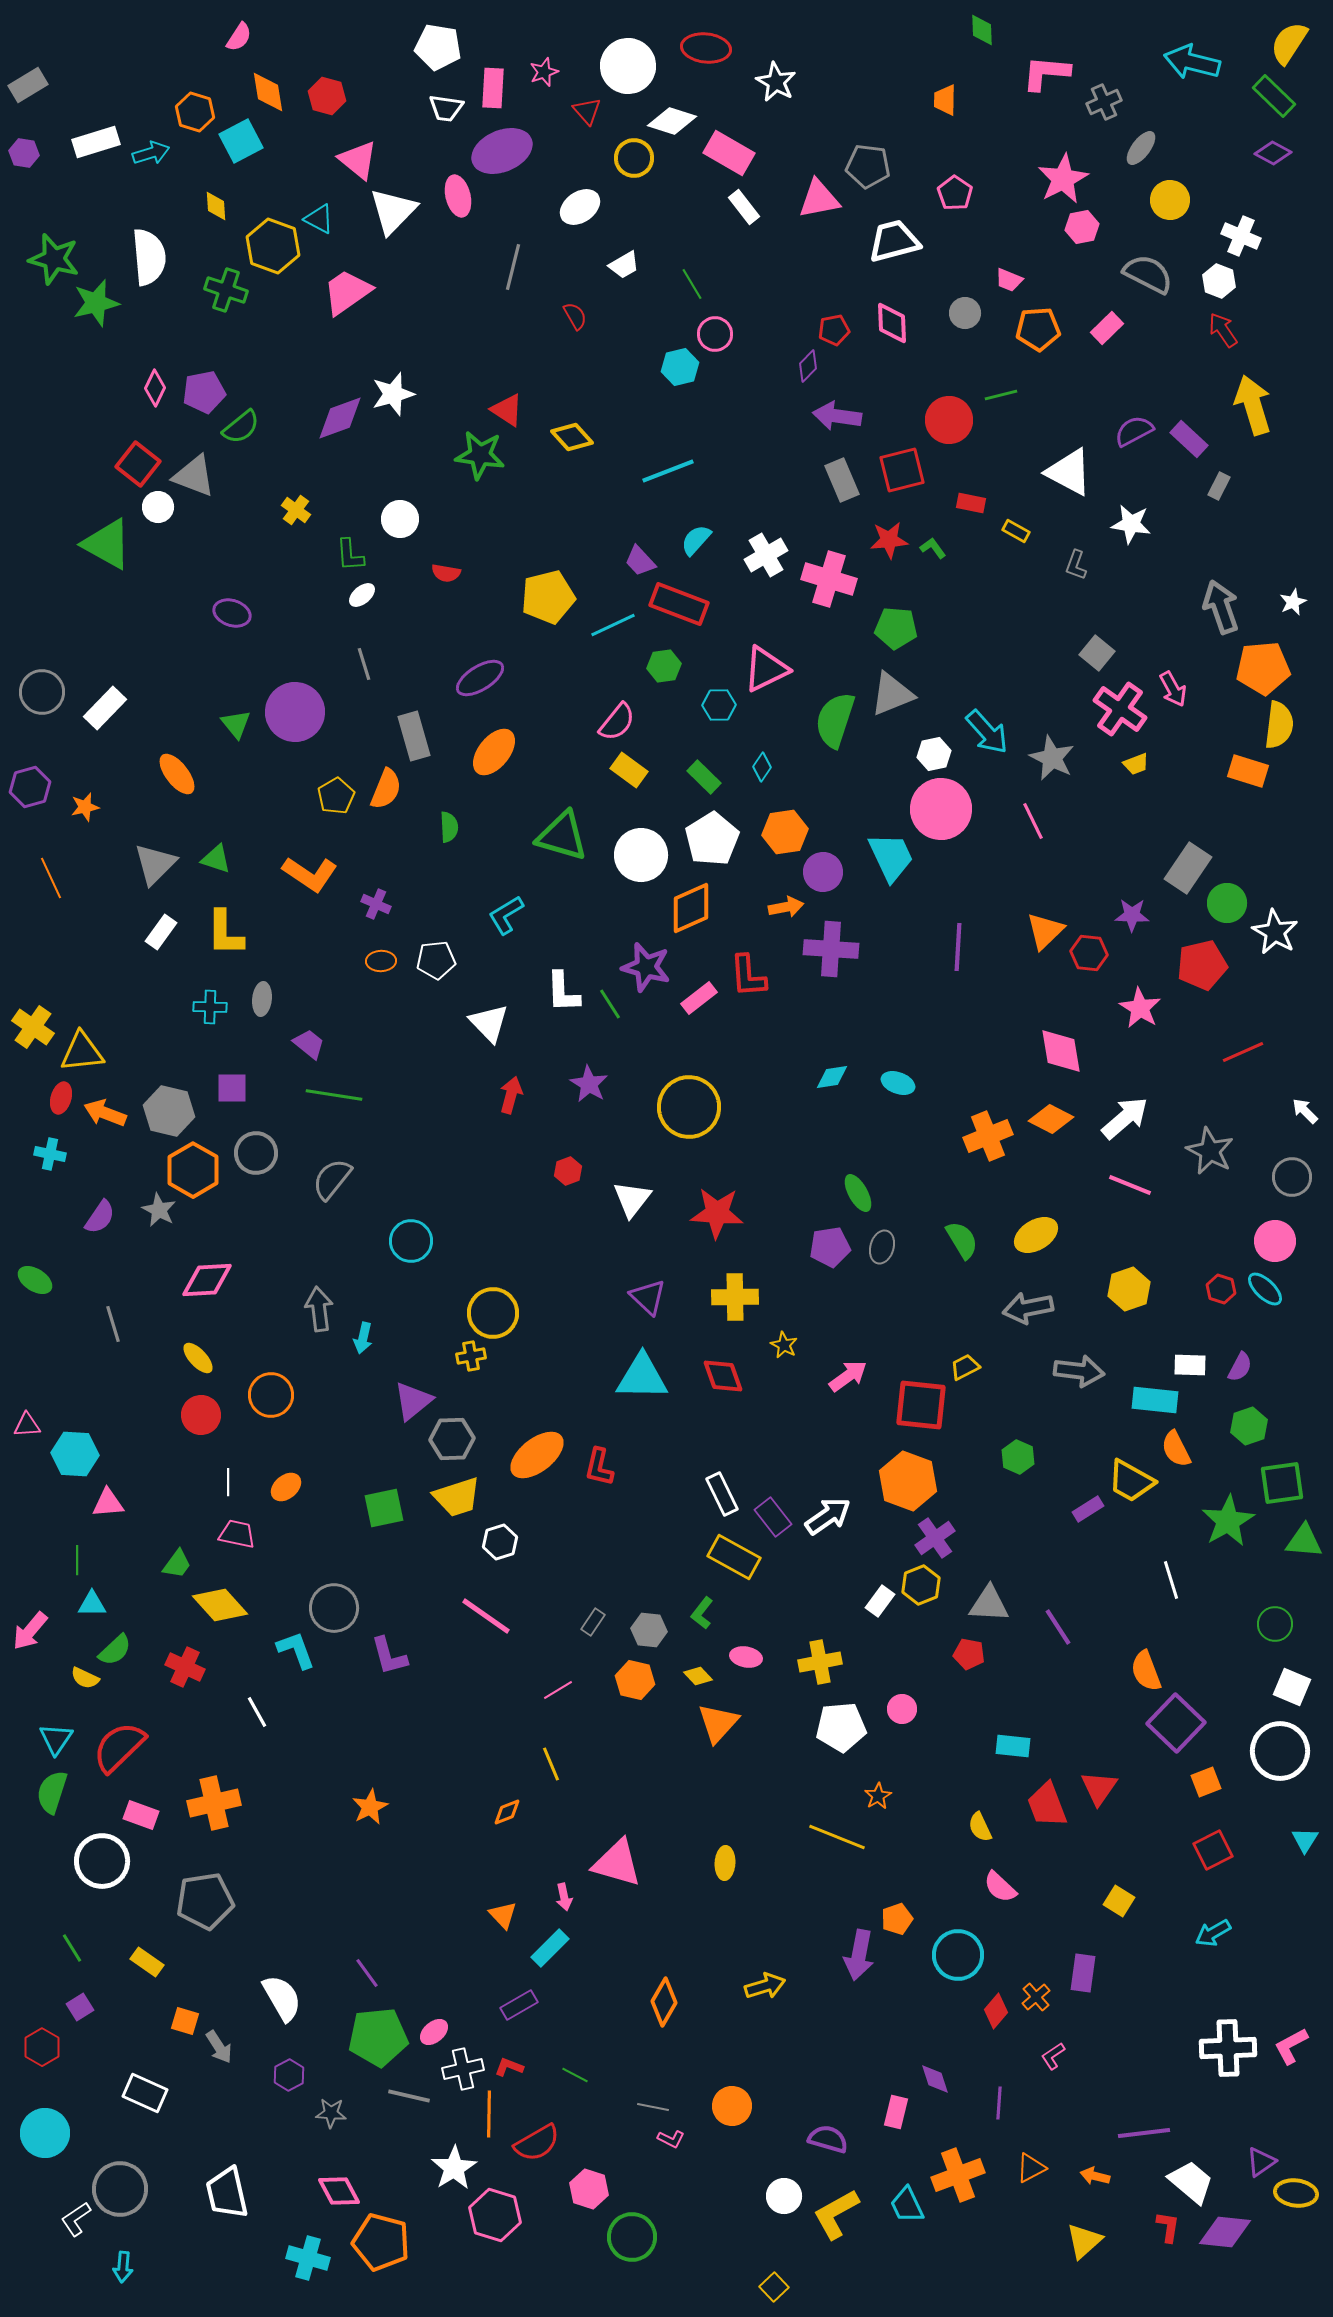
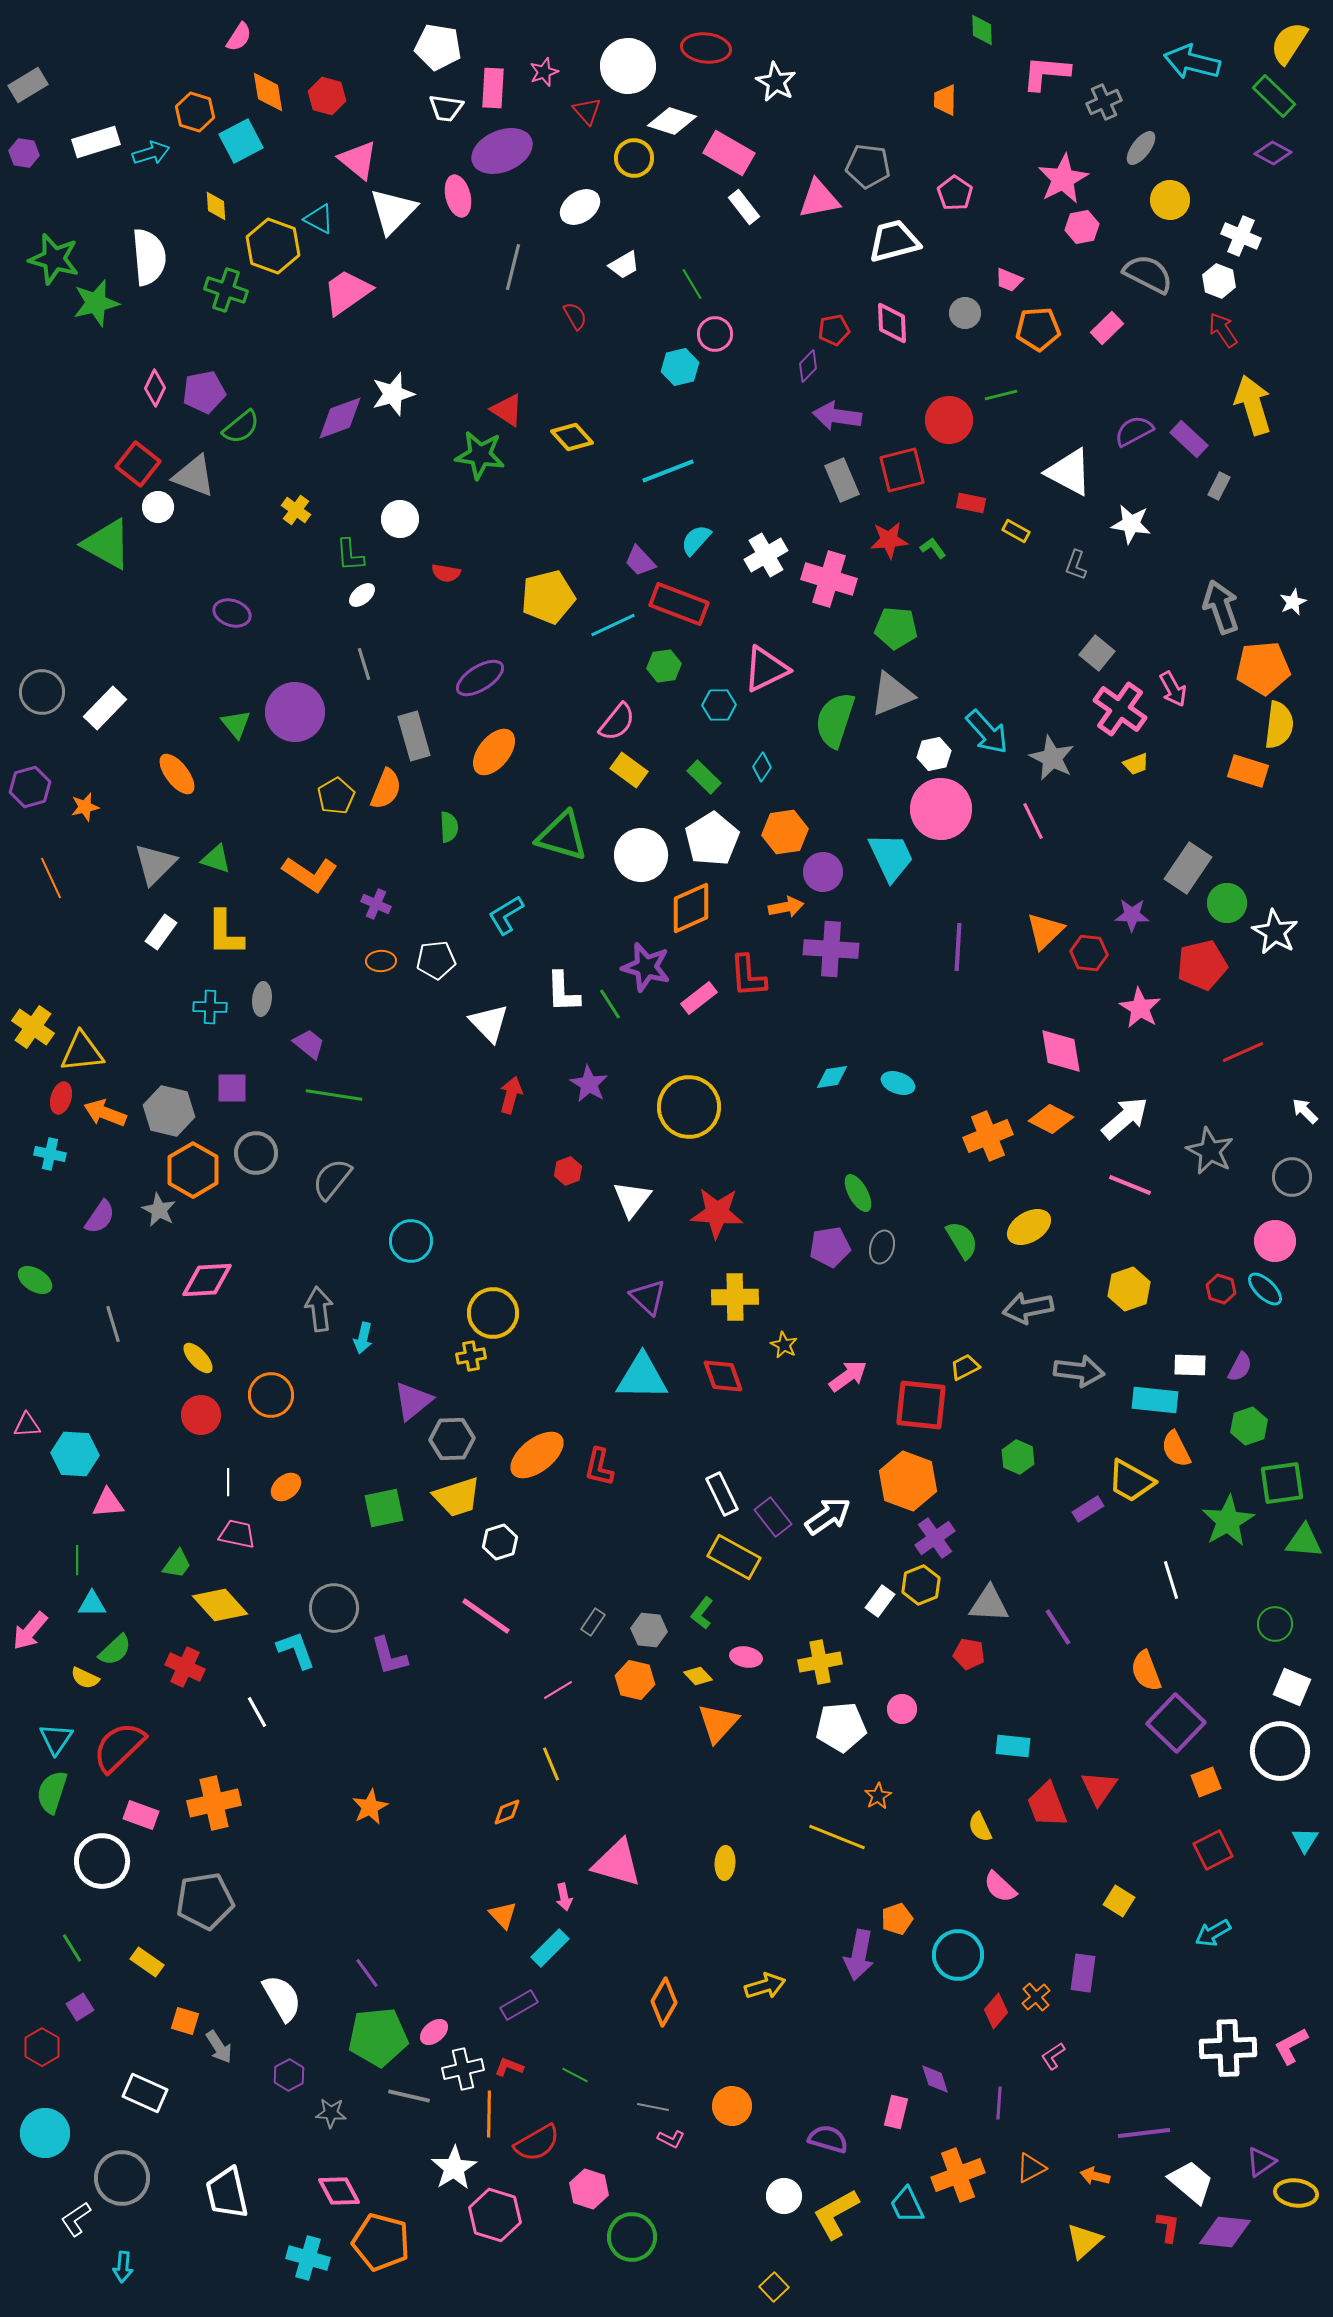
yellow ellipse at (1036, 1235): moved 7 px left, 8 px up
gray circle at (120, 2189): moved 2 px right, 11 px up
